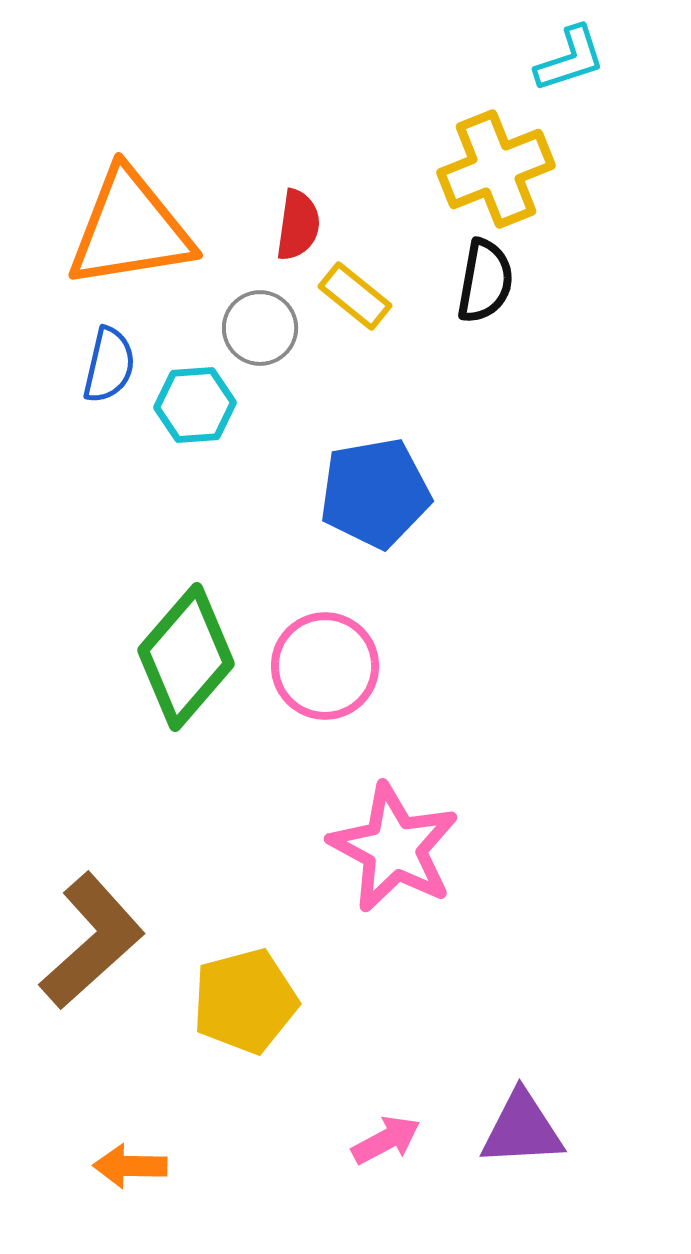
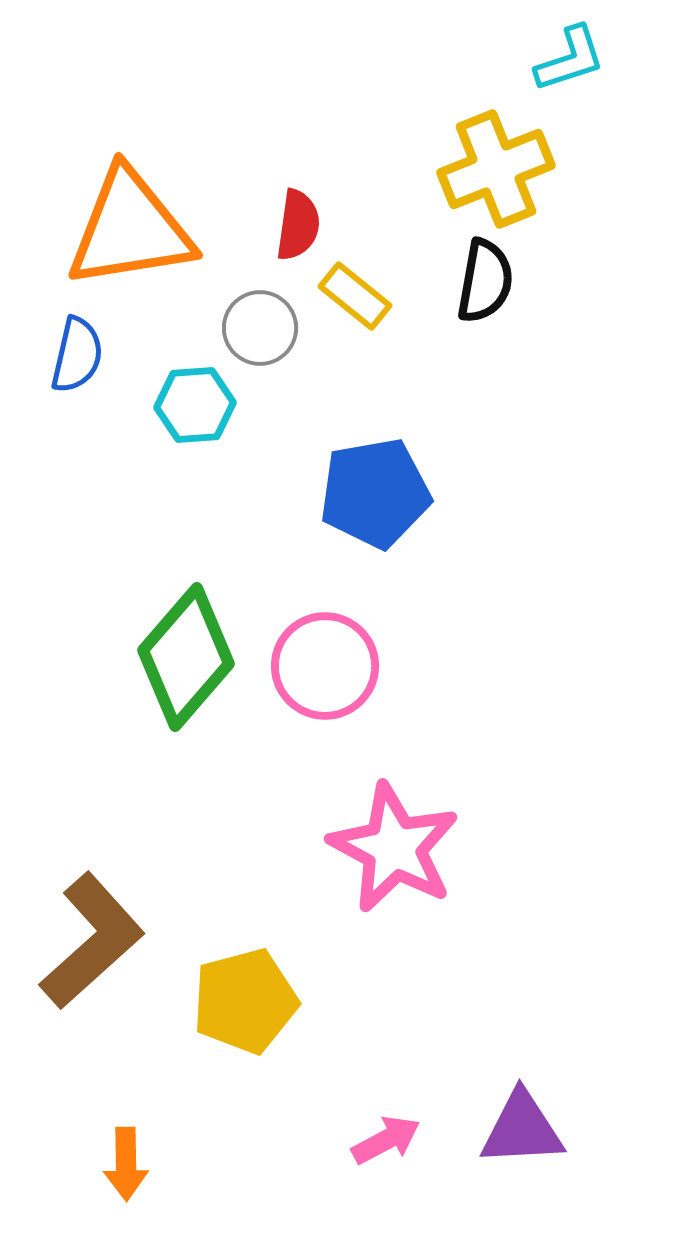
blue semicircle: moved 32 px left, 10 px up
orange arrow: moved 4 px left, 2 px up; rotated 92 degrees counterclockwise
